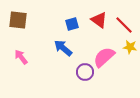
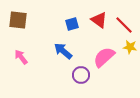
blue arrow: moved 3 px down
purple circle: moved 4 px left, 3 px down
